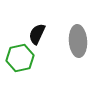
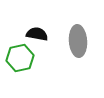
black semicircle: rotated 75 degrees clockwise
